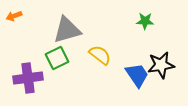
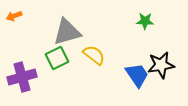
gray triangle: moved 2 px down
yellow semicircle: moved 6 px left
purple cross: moved 6 px left, 1 px up; rotated 8 degrees counterclockwise
